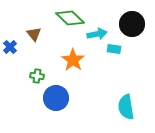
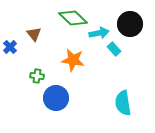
green diamond: moved 3 px right
black circle: moved 2 px left
cyan arrow: moved 2 px right, 1 px up
cyan rectangle: rotated 40 degrees clockwise
orange star: rotated 25 degrees counterclockwise
cyan semicircle: moved 3 px left, 4 px up
